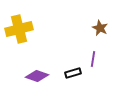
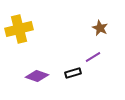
purple line: moved 2 px up; rotated 49 degrees clockwise
